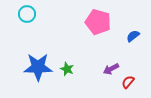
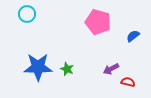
red semicircle: rotated 64 degrees clockwise
